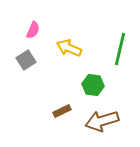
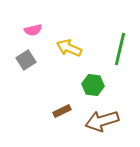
pink semicircle: rotated 54 degrees clockwise
